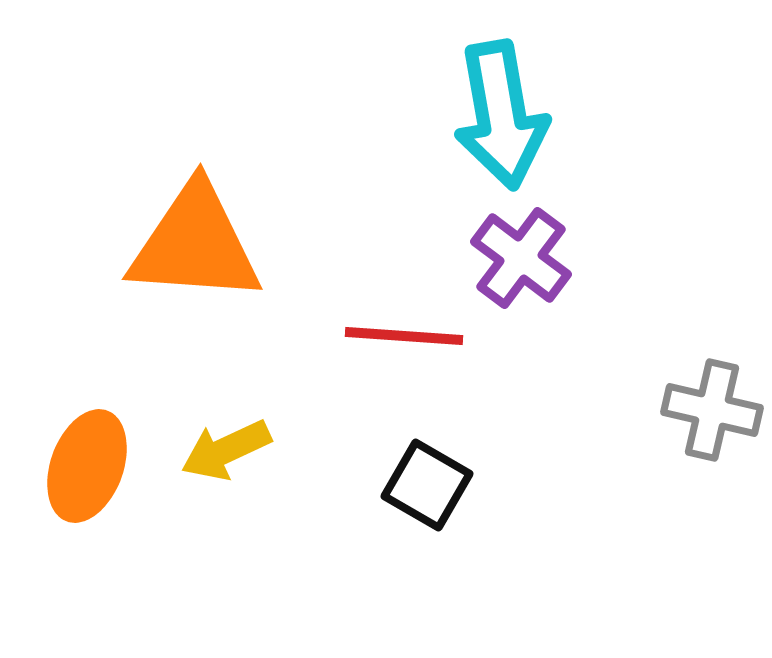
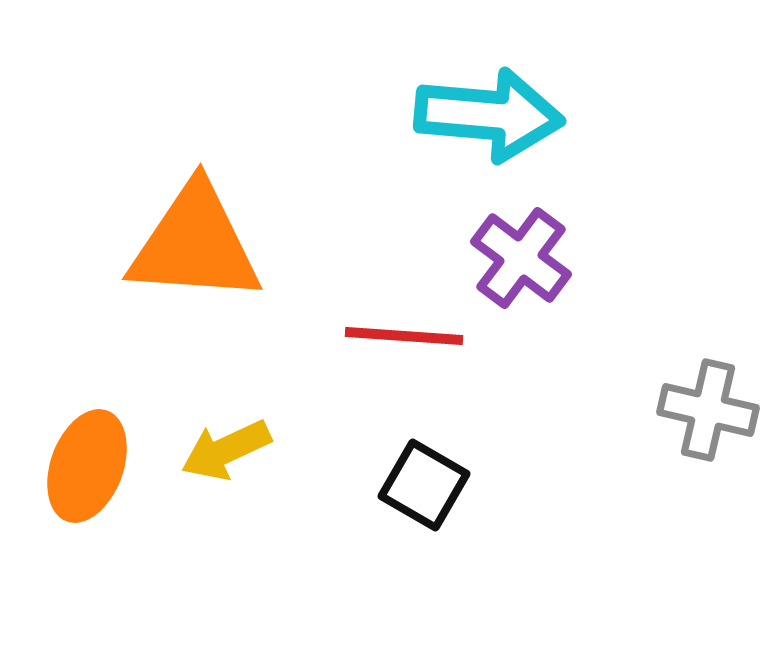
cyan arrow: moved 12 px left; rotated 75 degrees counterclockwise
gray cross: moved 4 px left
black square: moved 3 px left
